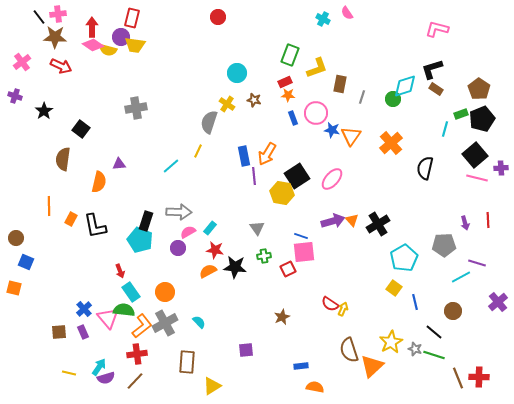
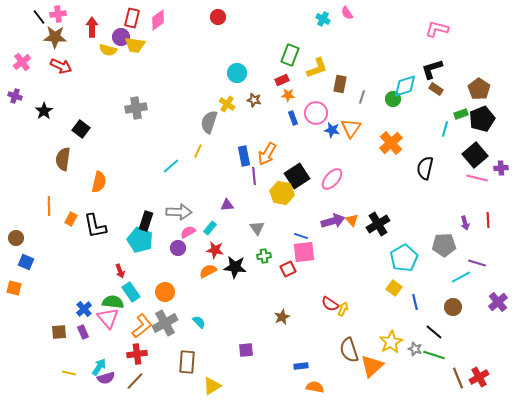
pink diamond at (93, 45): moved 65 px right, 25 px up; rotated 70 degrees counterclockwise
red rectangle at (285, 82): moved 3 px left, 2 px up
orange triangle at (351, 136): moved 8 px up
purple triangle at (119, 164): moved 108 px right, 41 px down
green semicircle at (124, 310): moved 11 px left, 8 px up
brown circle at (453, 311): moved 4 px up
red cross at (479, 377): rotated 30 degrees counterclockwise
